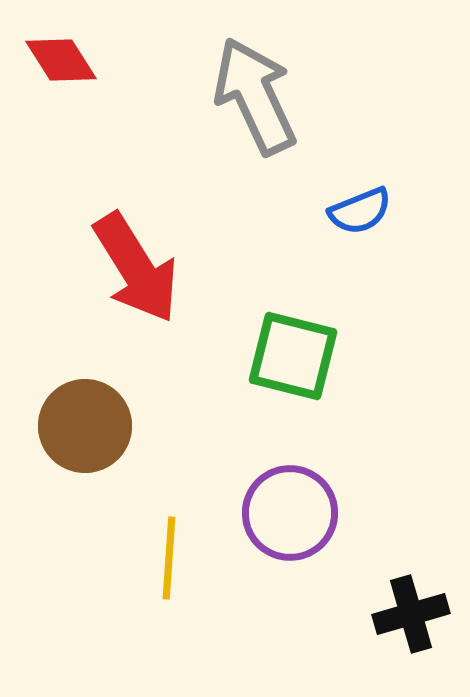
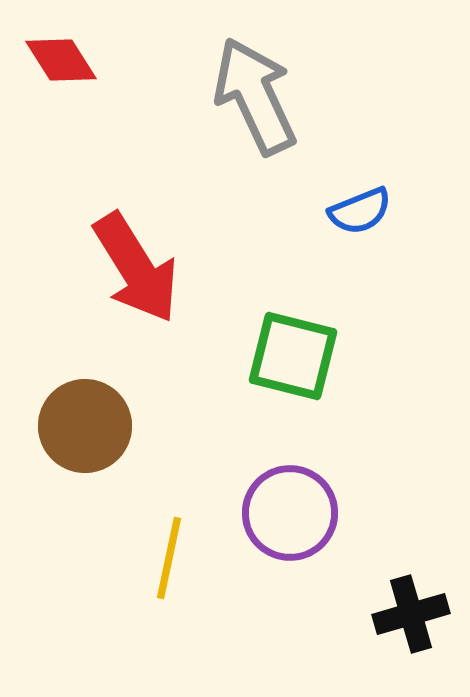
yellow line: rotated 8 degrees clockwise
